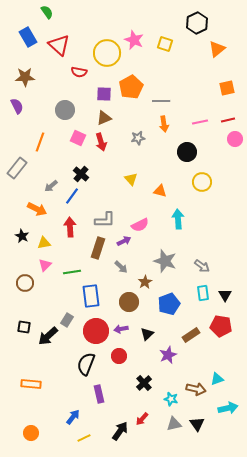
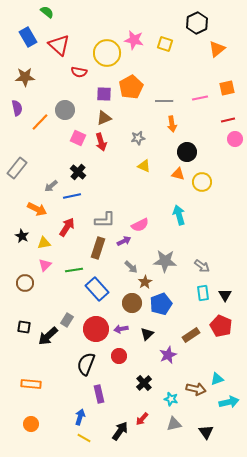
green semicircle at (47, 12): rotated 16 degrees counterclockwise
pink star at (134, 40): rotated 12 degrees counterclockwise
gray line at (161, 101): moved 3 px right
purple semicircle at (17, 106): moved 2 px down; rotated 14 degrees clockwise
pink line at (200, 122): moved 24 px up
orange arrow at (164, 124): moved 8 px right
orange line at (40, 142): moved 20 px up; rotated 24 degrees clockwise
black cross at (81, 174): moved 3 px left, 2 px up
yellow triangle at (131, 179): moved 13 px right, 13 px up; rotated 24 degrees counterclockwise
orange triangle at (160, 191): moved 18 px right, 17 px up
blue line at (72, 196): rotated 42 degrees clockwise
cyan arrow at (178, 219): moved 1 px right, 4 px up; rotated 12 degrees counterclockwise
red arrow at (70, 227): moved 3 px left; rotated 36 degrees clockwise
gray star at (165, 261): rotated 15 degrees counterclockwise
gray arrow at (121, 267): moved 10 px right
green line at (72, 272): moved 2 px right, 2 px up
blue rectangle at (91, 296): moved 6 px right, 7 px up; rotated 35 degrees counterclockwise
brown circle at (129, 302): moved 3 px right, 1 px down
blue pentagon at (169, 304): moved 8 px left
red pentagon at (221, 326): rotated 15 degrees clockwise
red circle at (96, 331): moved 2 px up
cyan arrow at (228, 408): moved 1 px right, 6 px up
blue arrow at (73, 417): moved 7 px right; rotated 21 degrees counterclockwise
black triangle at (197, 424): moved 9 px right, 8 px down
orange circle at (31, 433): moved 9 px up
yellow line at (84, 438): rotated 56 degrees clockwise
